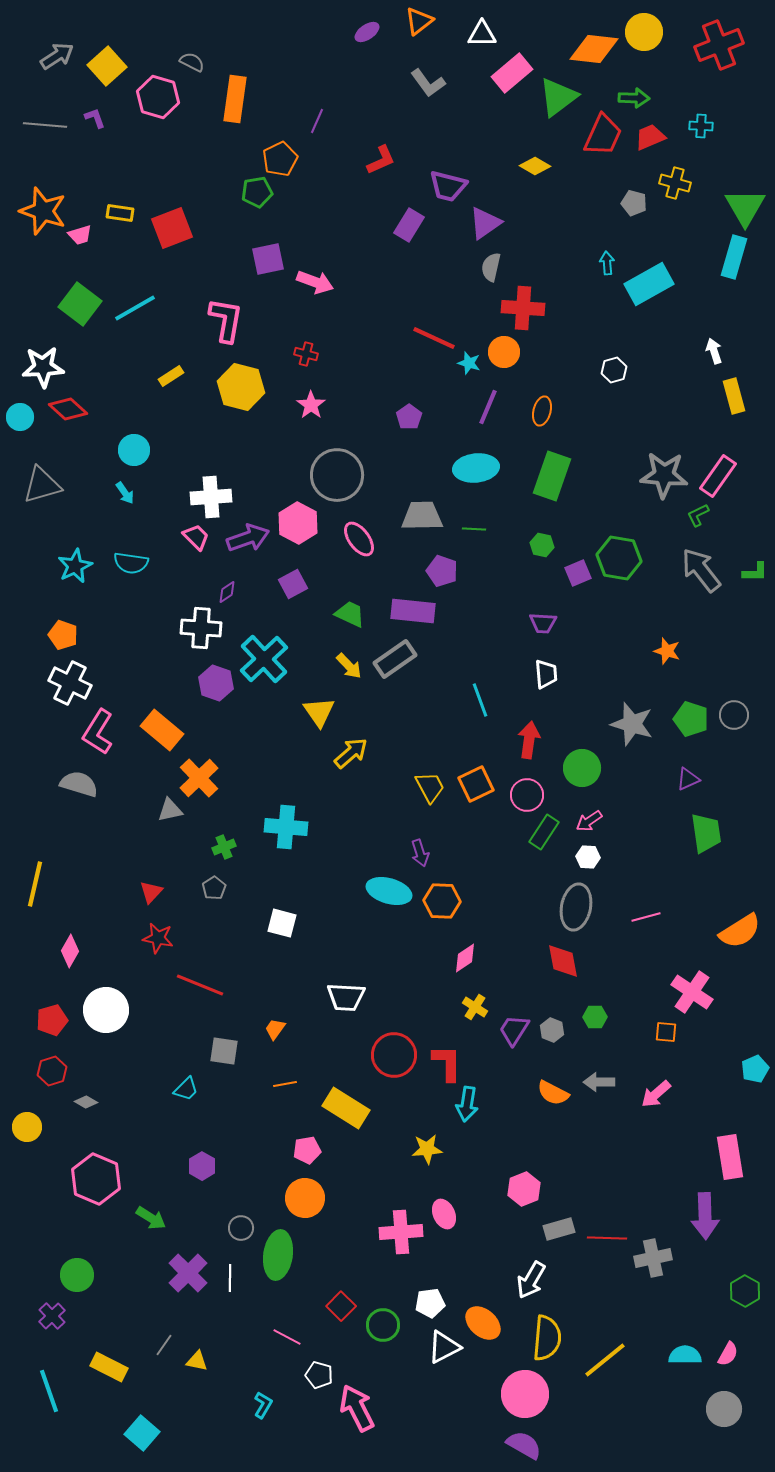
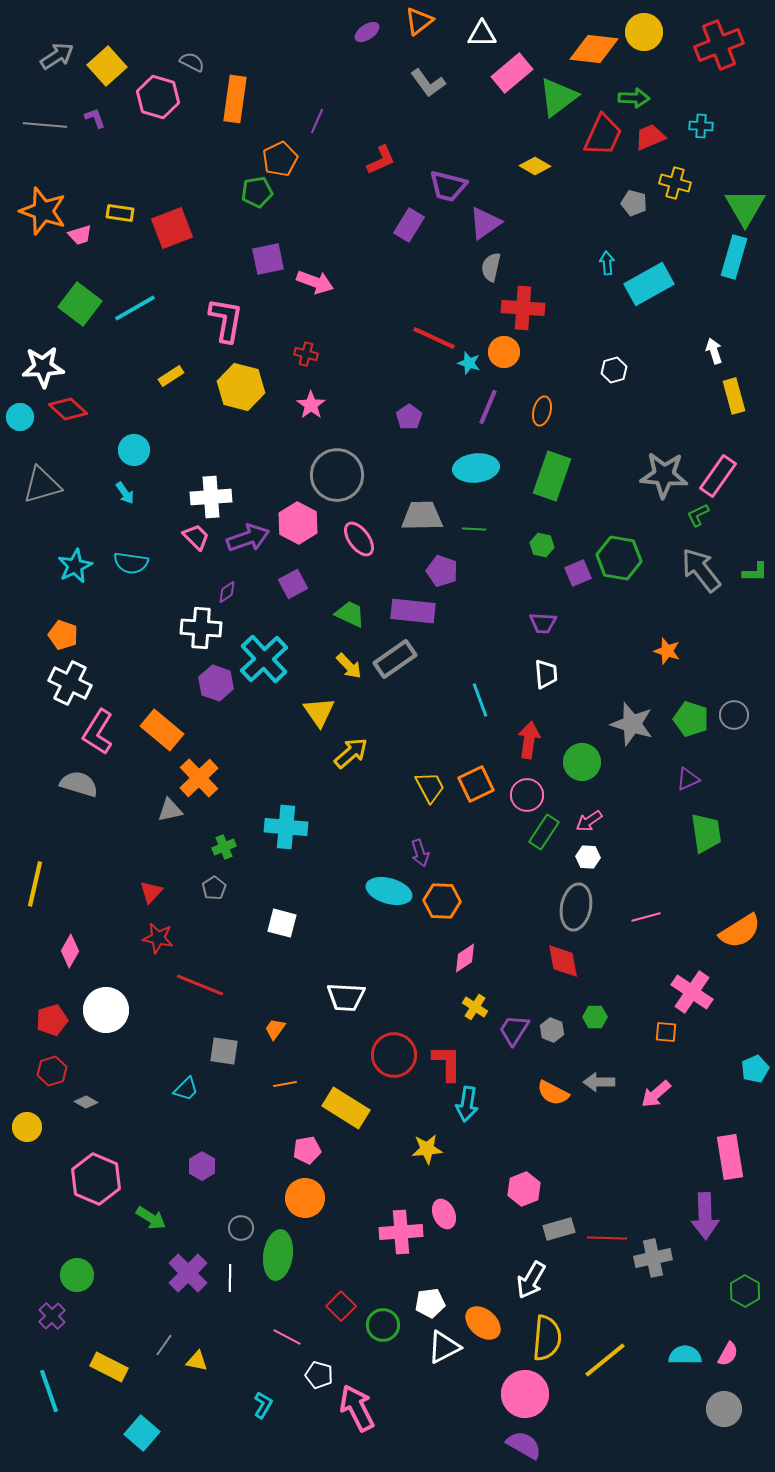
green circle at (582, 768): moved 6 px up
